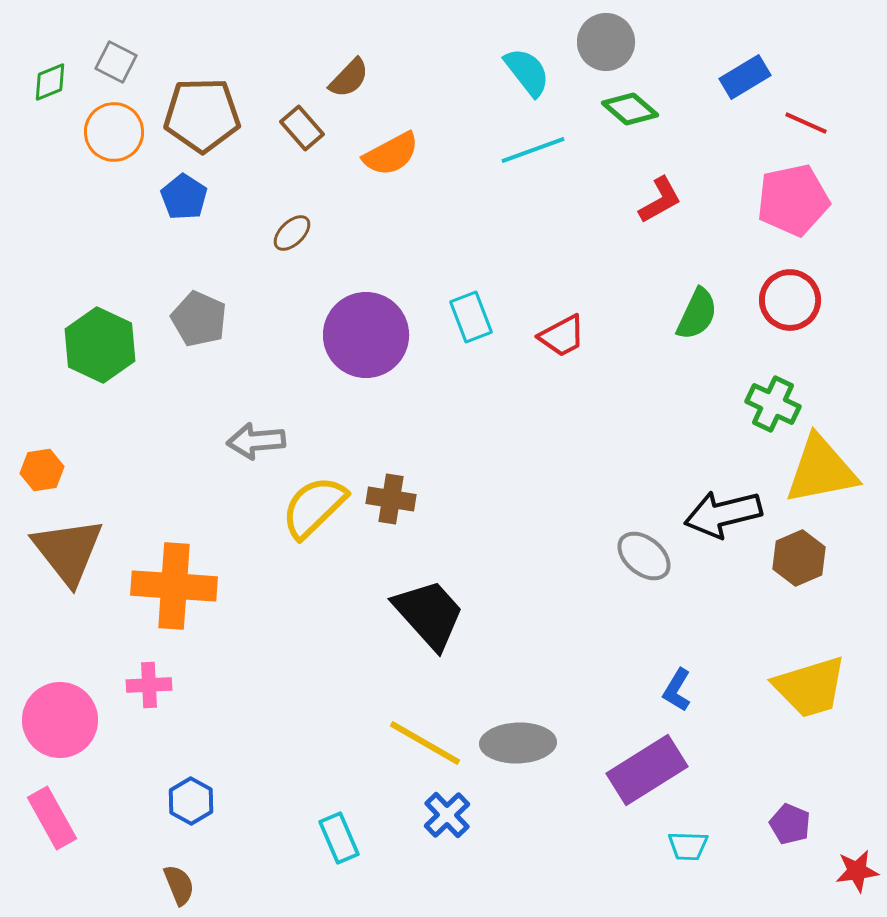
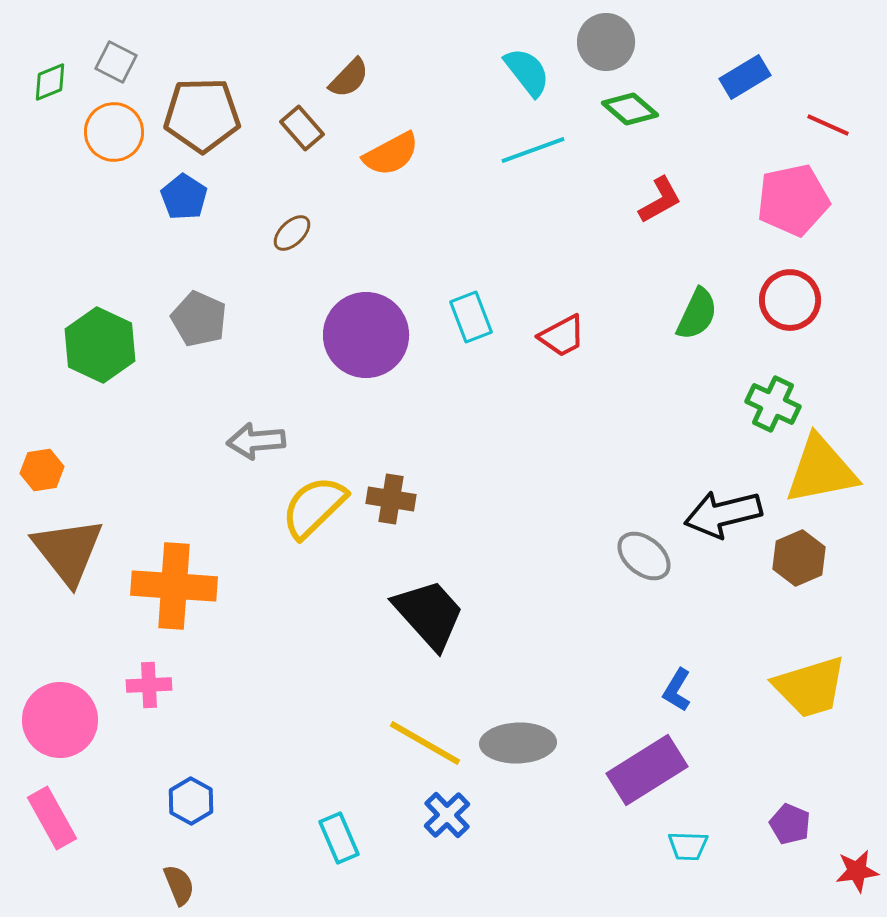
red line at (806, 123): moved 22 px right, 2 px down
